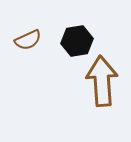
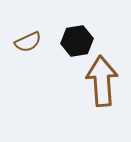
brown semicircle: moved 2 px down
